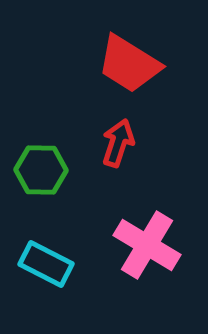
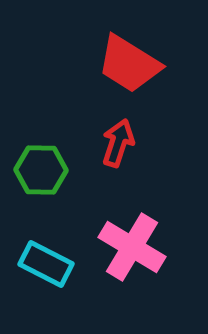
pink cross: moved 15 px left, 2 px down
